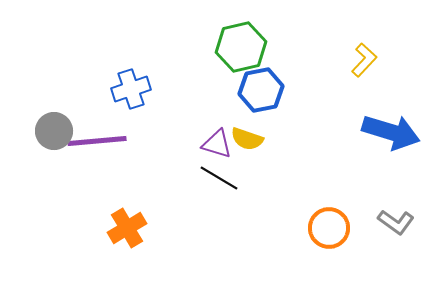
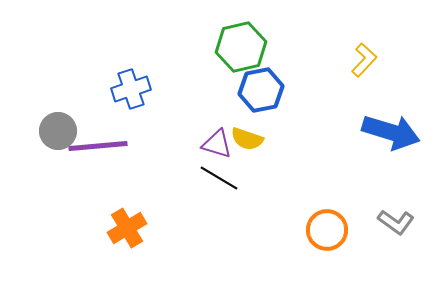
gray circle: moved 4 px right
purple line: moved 1 px right, 5 px down
orange circle: moved 2 px left, 2 px down
